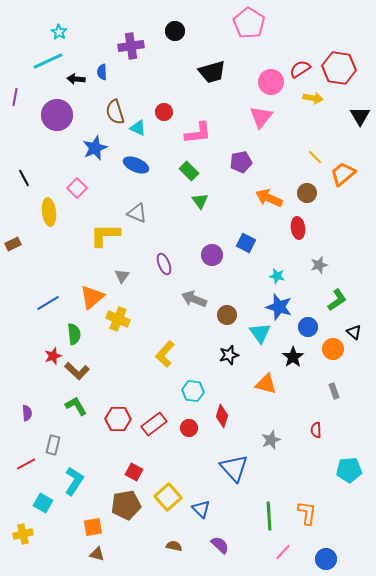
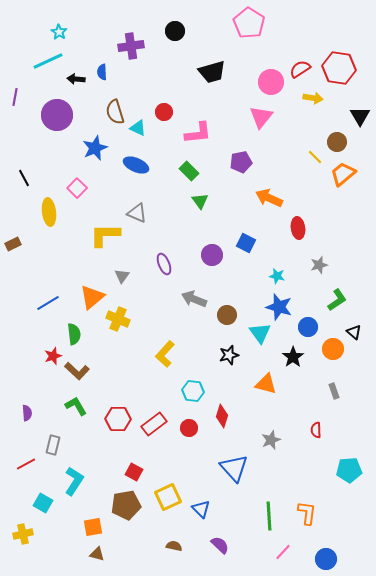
brown circle at (307, 193): moved 30 px right, 51 px up
yellow square at (168, 497): rotated 16 degrees clockwise
